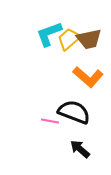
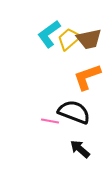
cyan L-shape: rotated 16 degrees counterclockwise
orange L-shape: moved 1 px left; rotated 120 degrees clockwise
